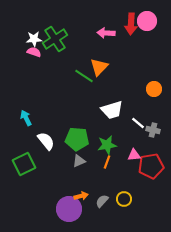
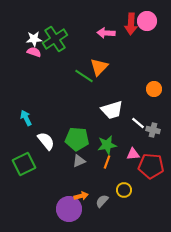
pink triangle: moved 1 px left, 1 px up
red pentagon: rotated 15 degrees clockwise
yellow circle: moved 9 px up
